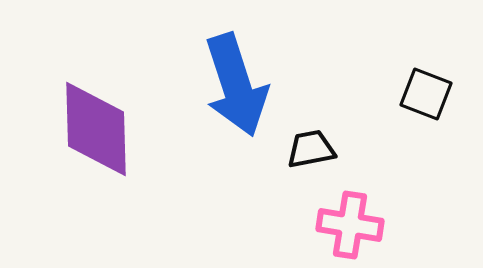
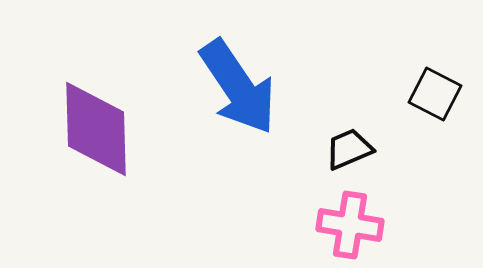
blue arrow: moved 2 px right, 2 px down; rotated 16 degrees counterclockwise
black square: moved 9 px right; rotated 6 degrees clockwise
black trapezoid: moved 38 px right; rotated 12 degrees counterclockwise
